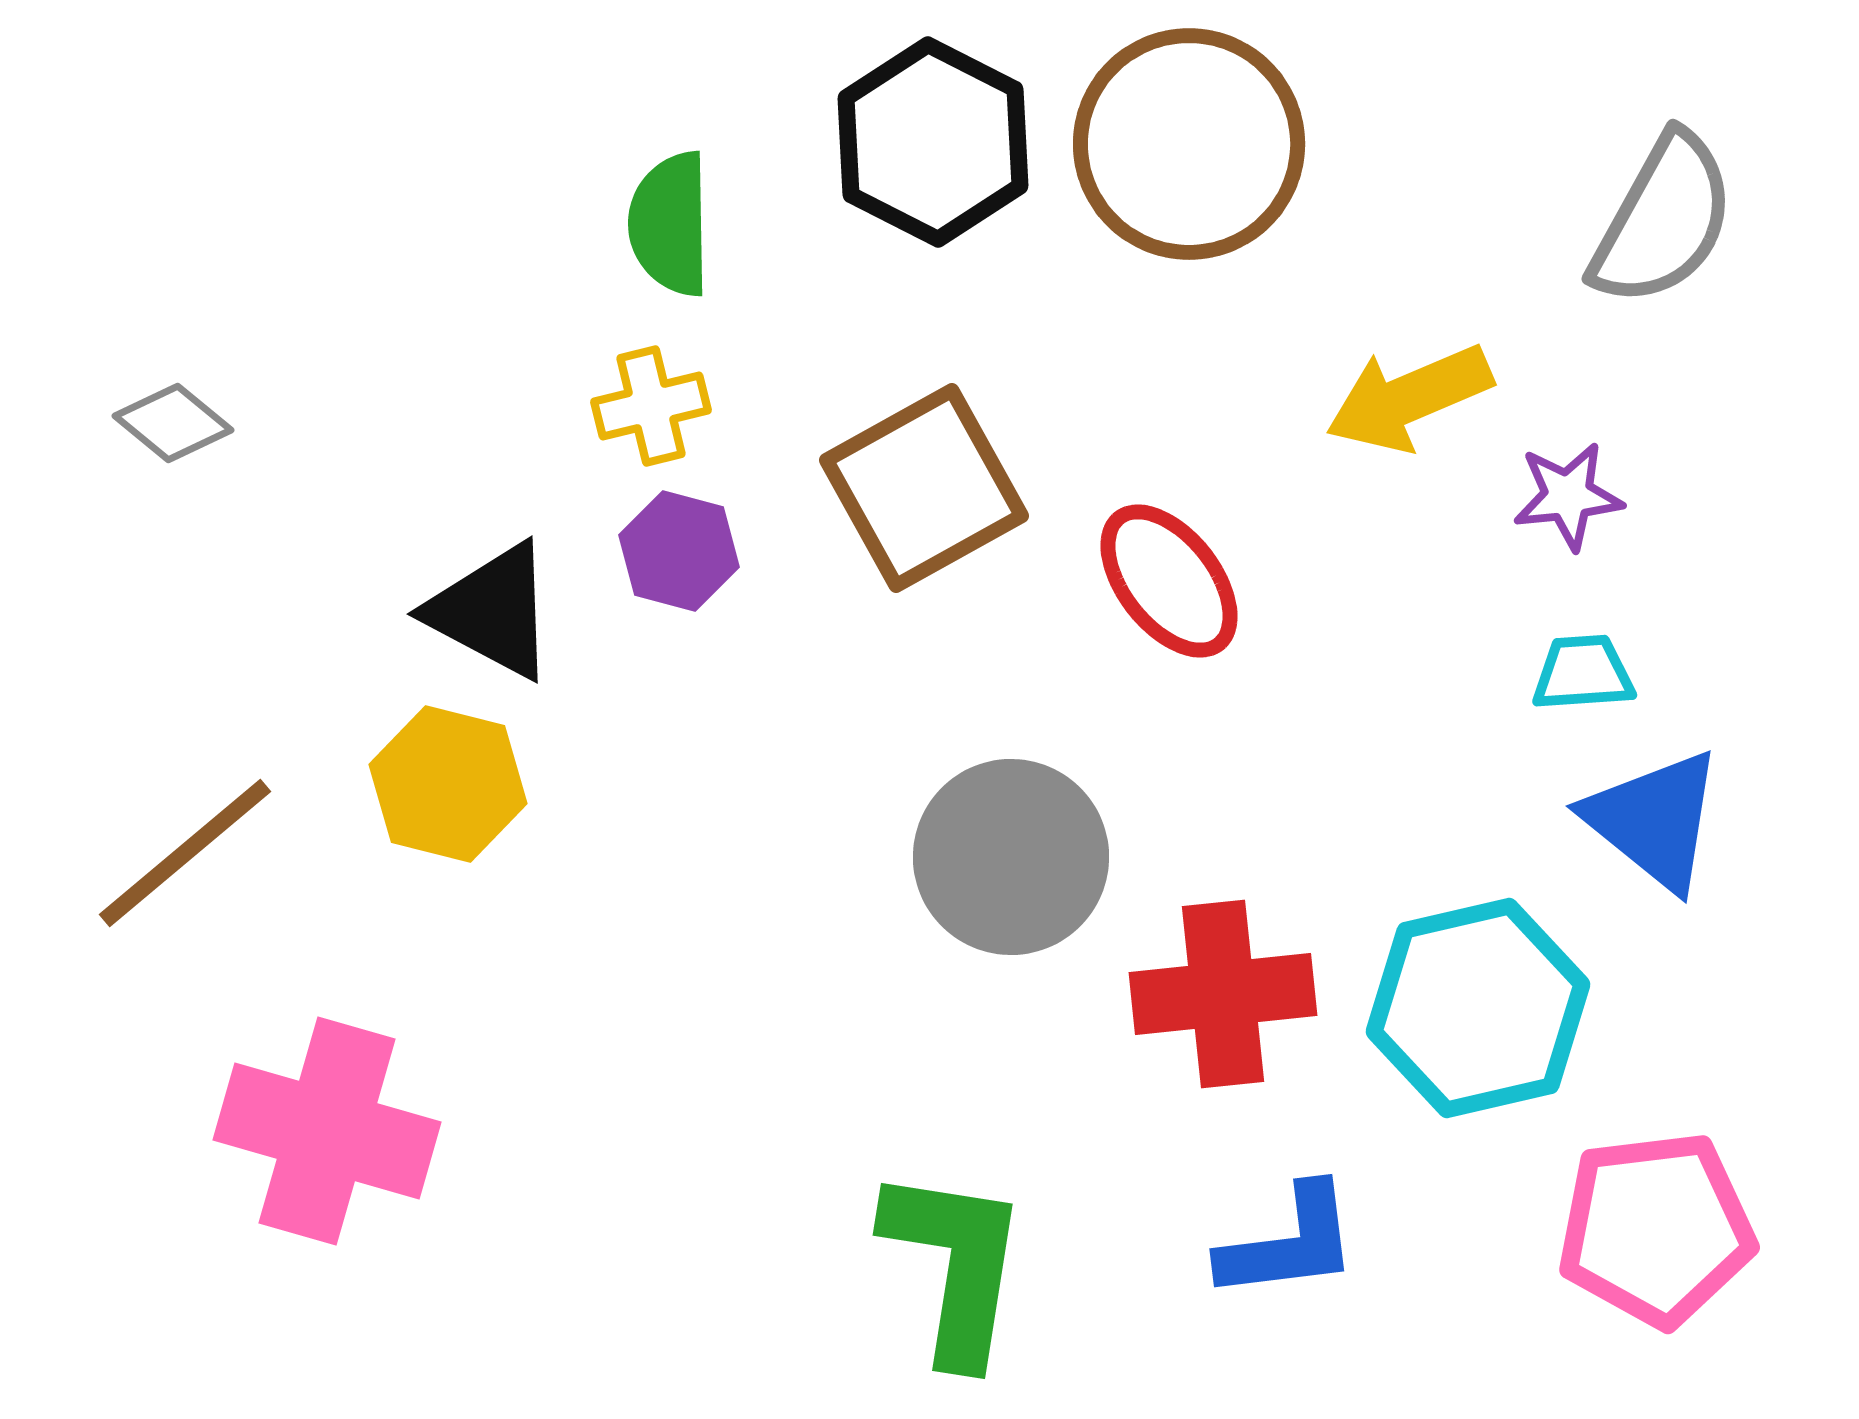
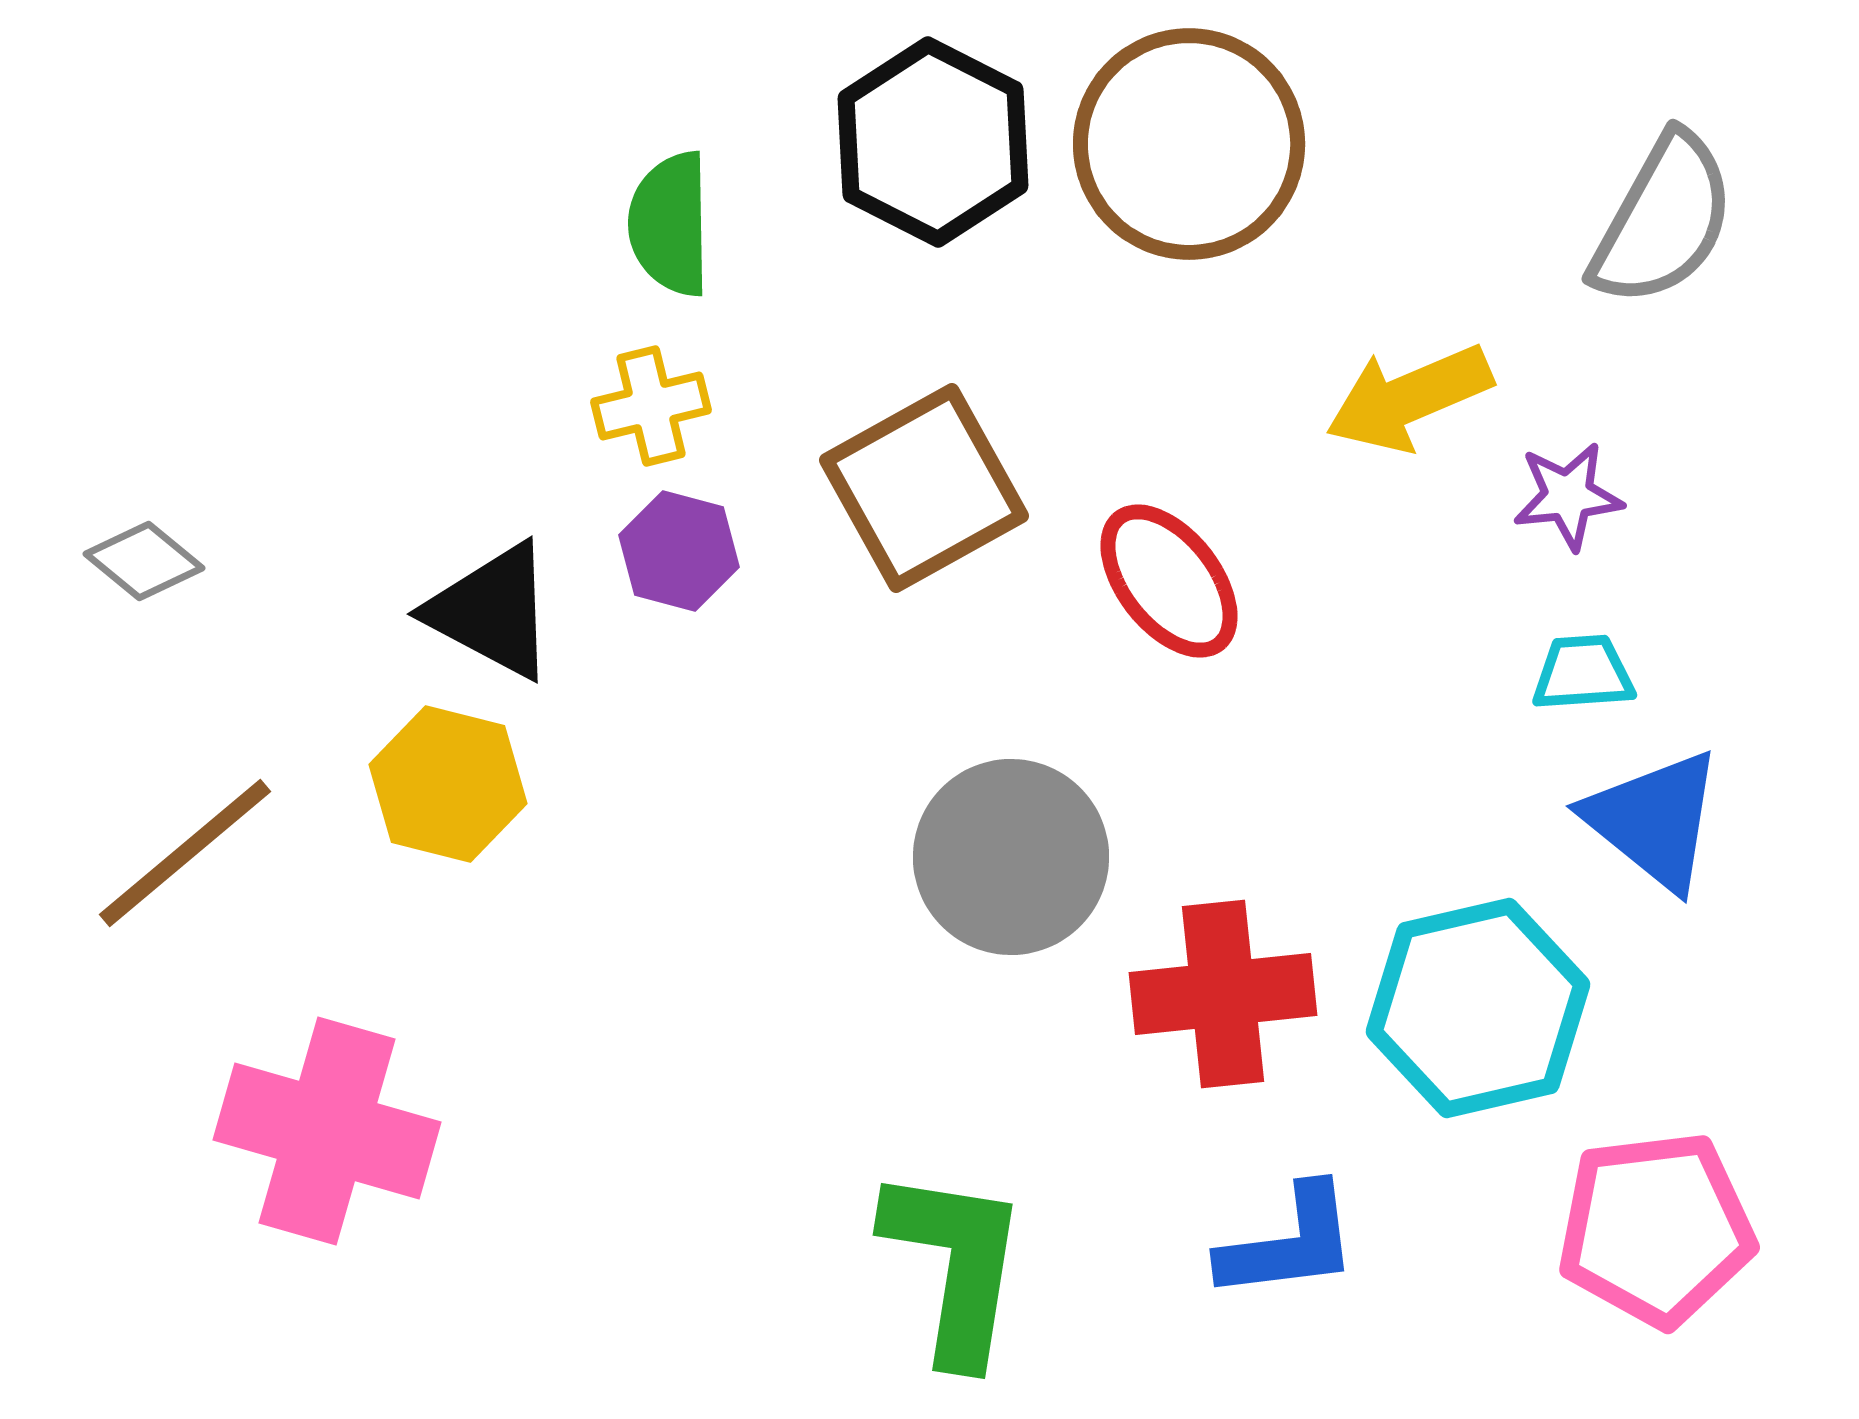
gray diamond: moved 29 px left, 138 px down
